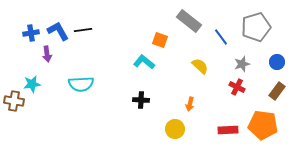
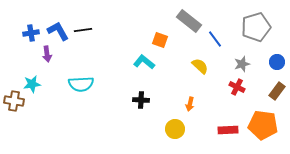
blue line: moved 6 px left, 2 px down
